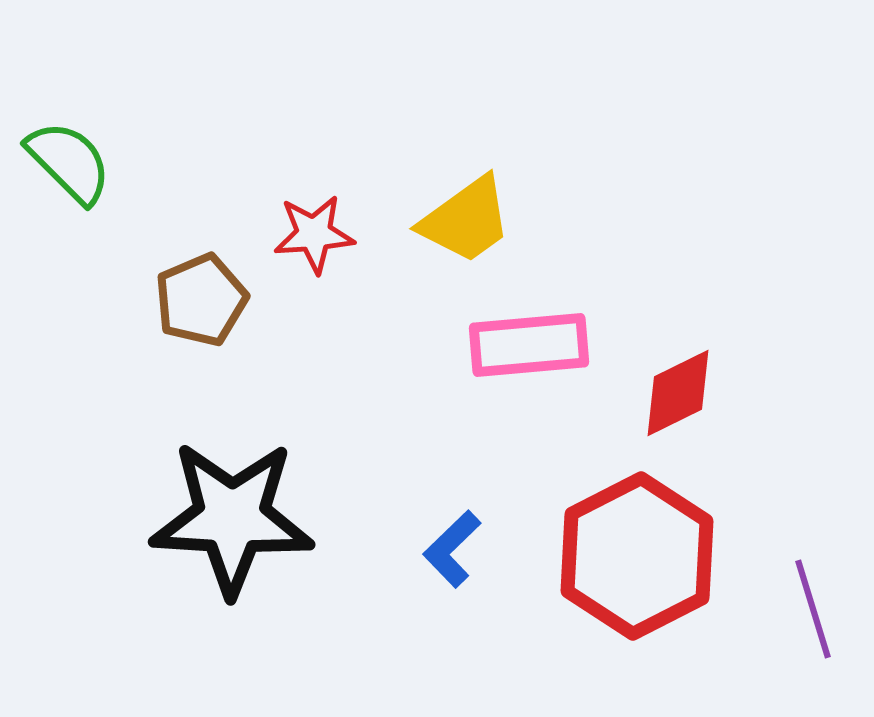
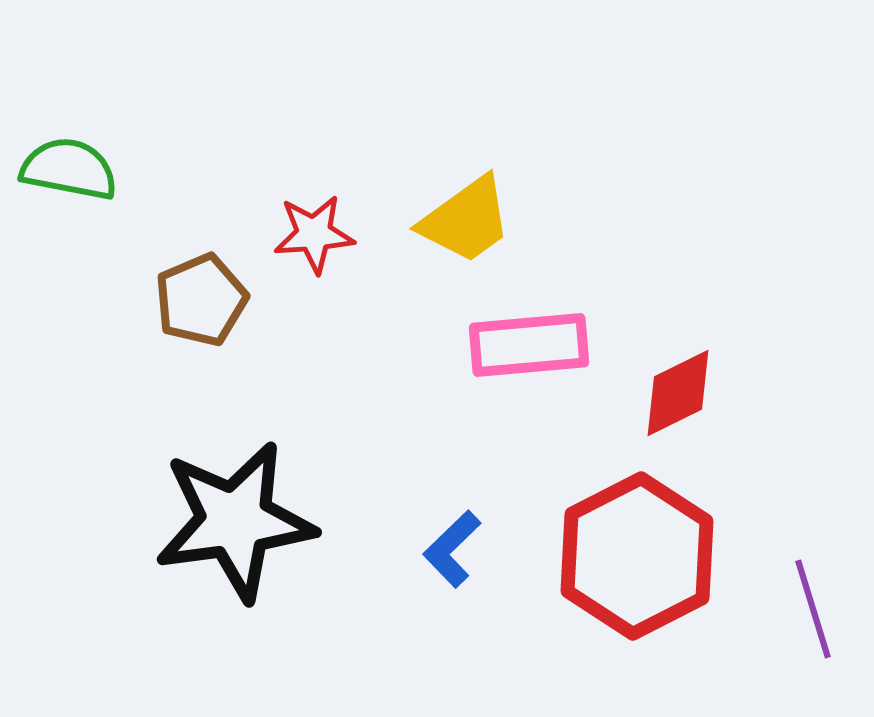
green semicircle: moved 7 px down; rotated 34 degrees counterclockwise
black star: moved 3 px right, 3 px down; rotated 11 degrees counterclockwise
